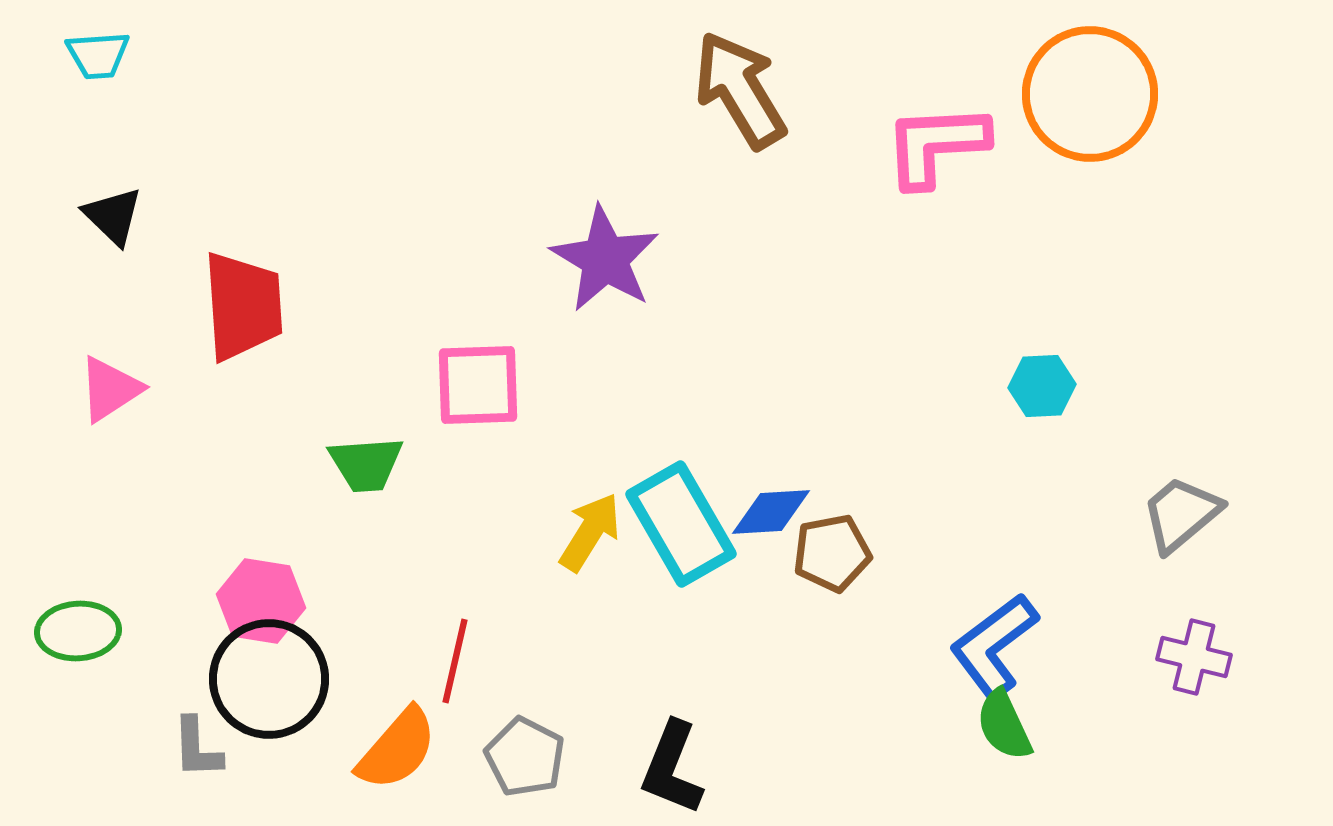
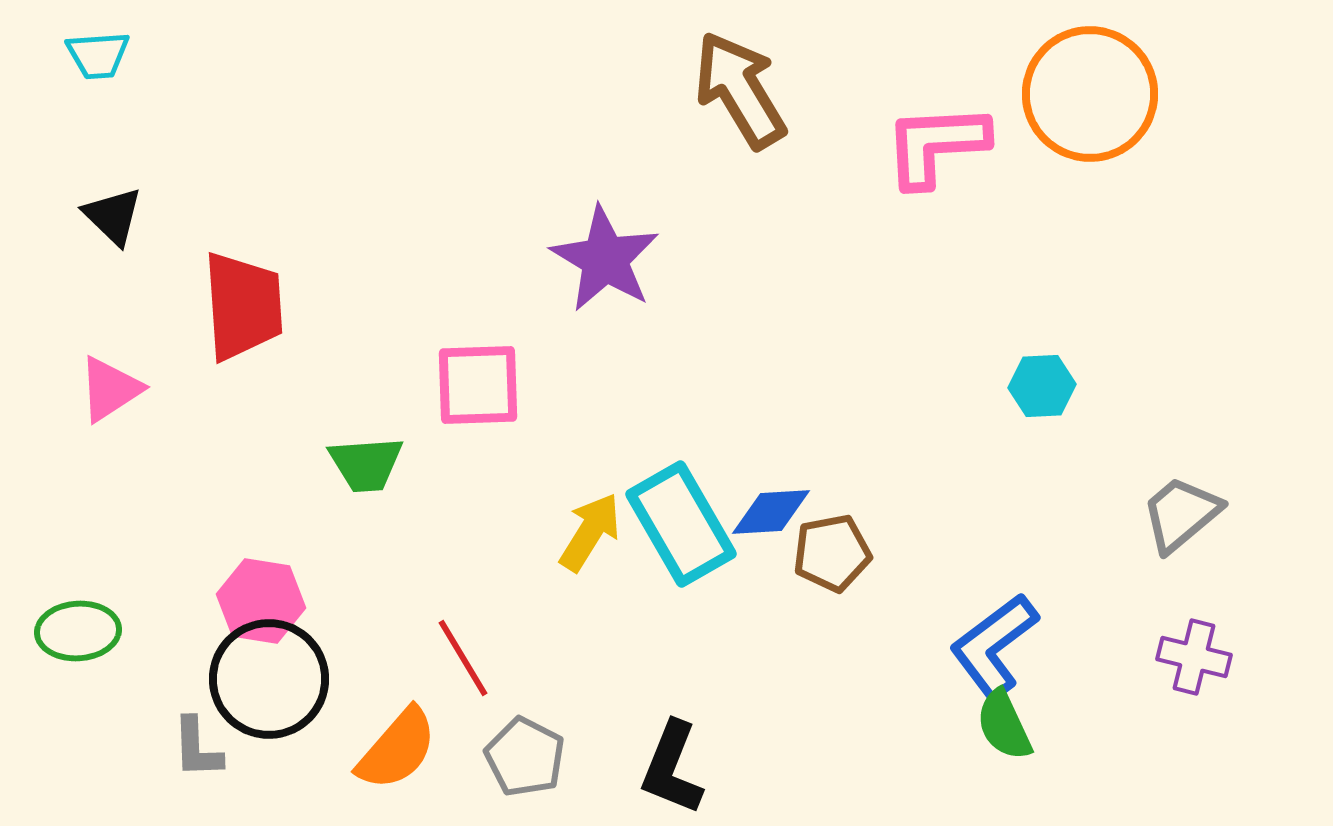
red line: moved 8 px right, 3 px up; rotated 44 degrees counterclockwise
